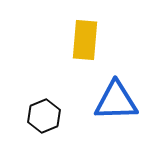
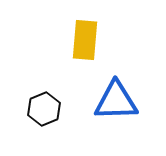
black hexagon: moved 7 px up
